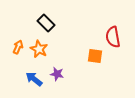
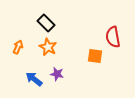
orange star: moved 9 px right, 2 px up
